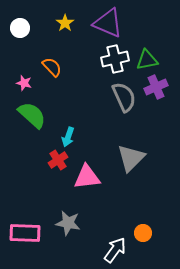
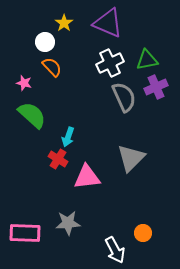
yellow star: moved 1 px left
white circle: moved 25 px right, 14 px down
white cross: moved 5 px left, 4 px down; rotated 12 degrees counterclockwise
red cross: moved 1 px up; rotated 24 degrees counterclockwise
gray star: rotated 15 degrees counterclockwise
white arrow: rotated 116 degrees clockwise
